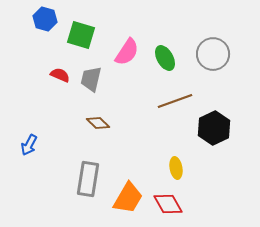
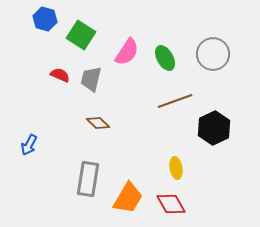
green square: rotated 16 degrees clockwise
red diamond: moved 3 px right
